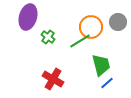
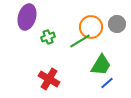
purple ellipse: moved 1 px left
gray circle: moved 1 px left, 2 px down
green cross: rotated 32 degrees clockwise
green trapezoid: rotated 45 degrees clockwise
red cross: moved 4 px left
